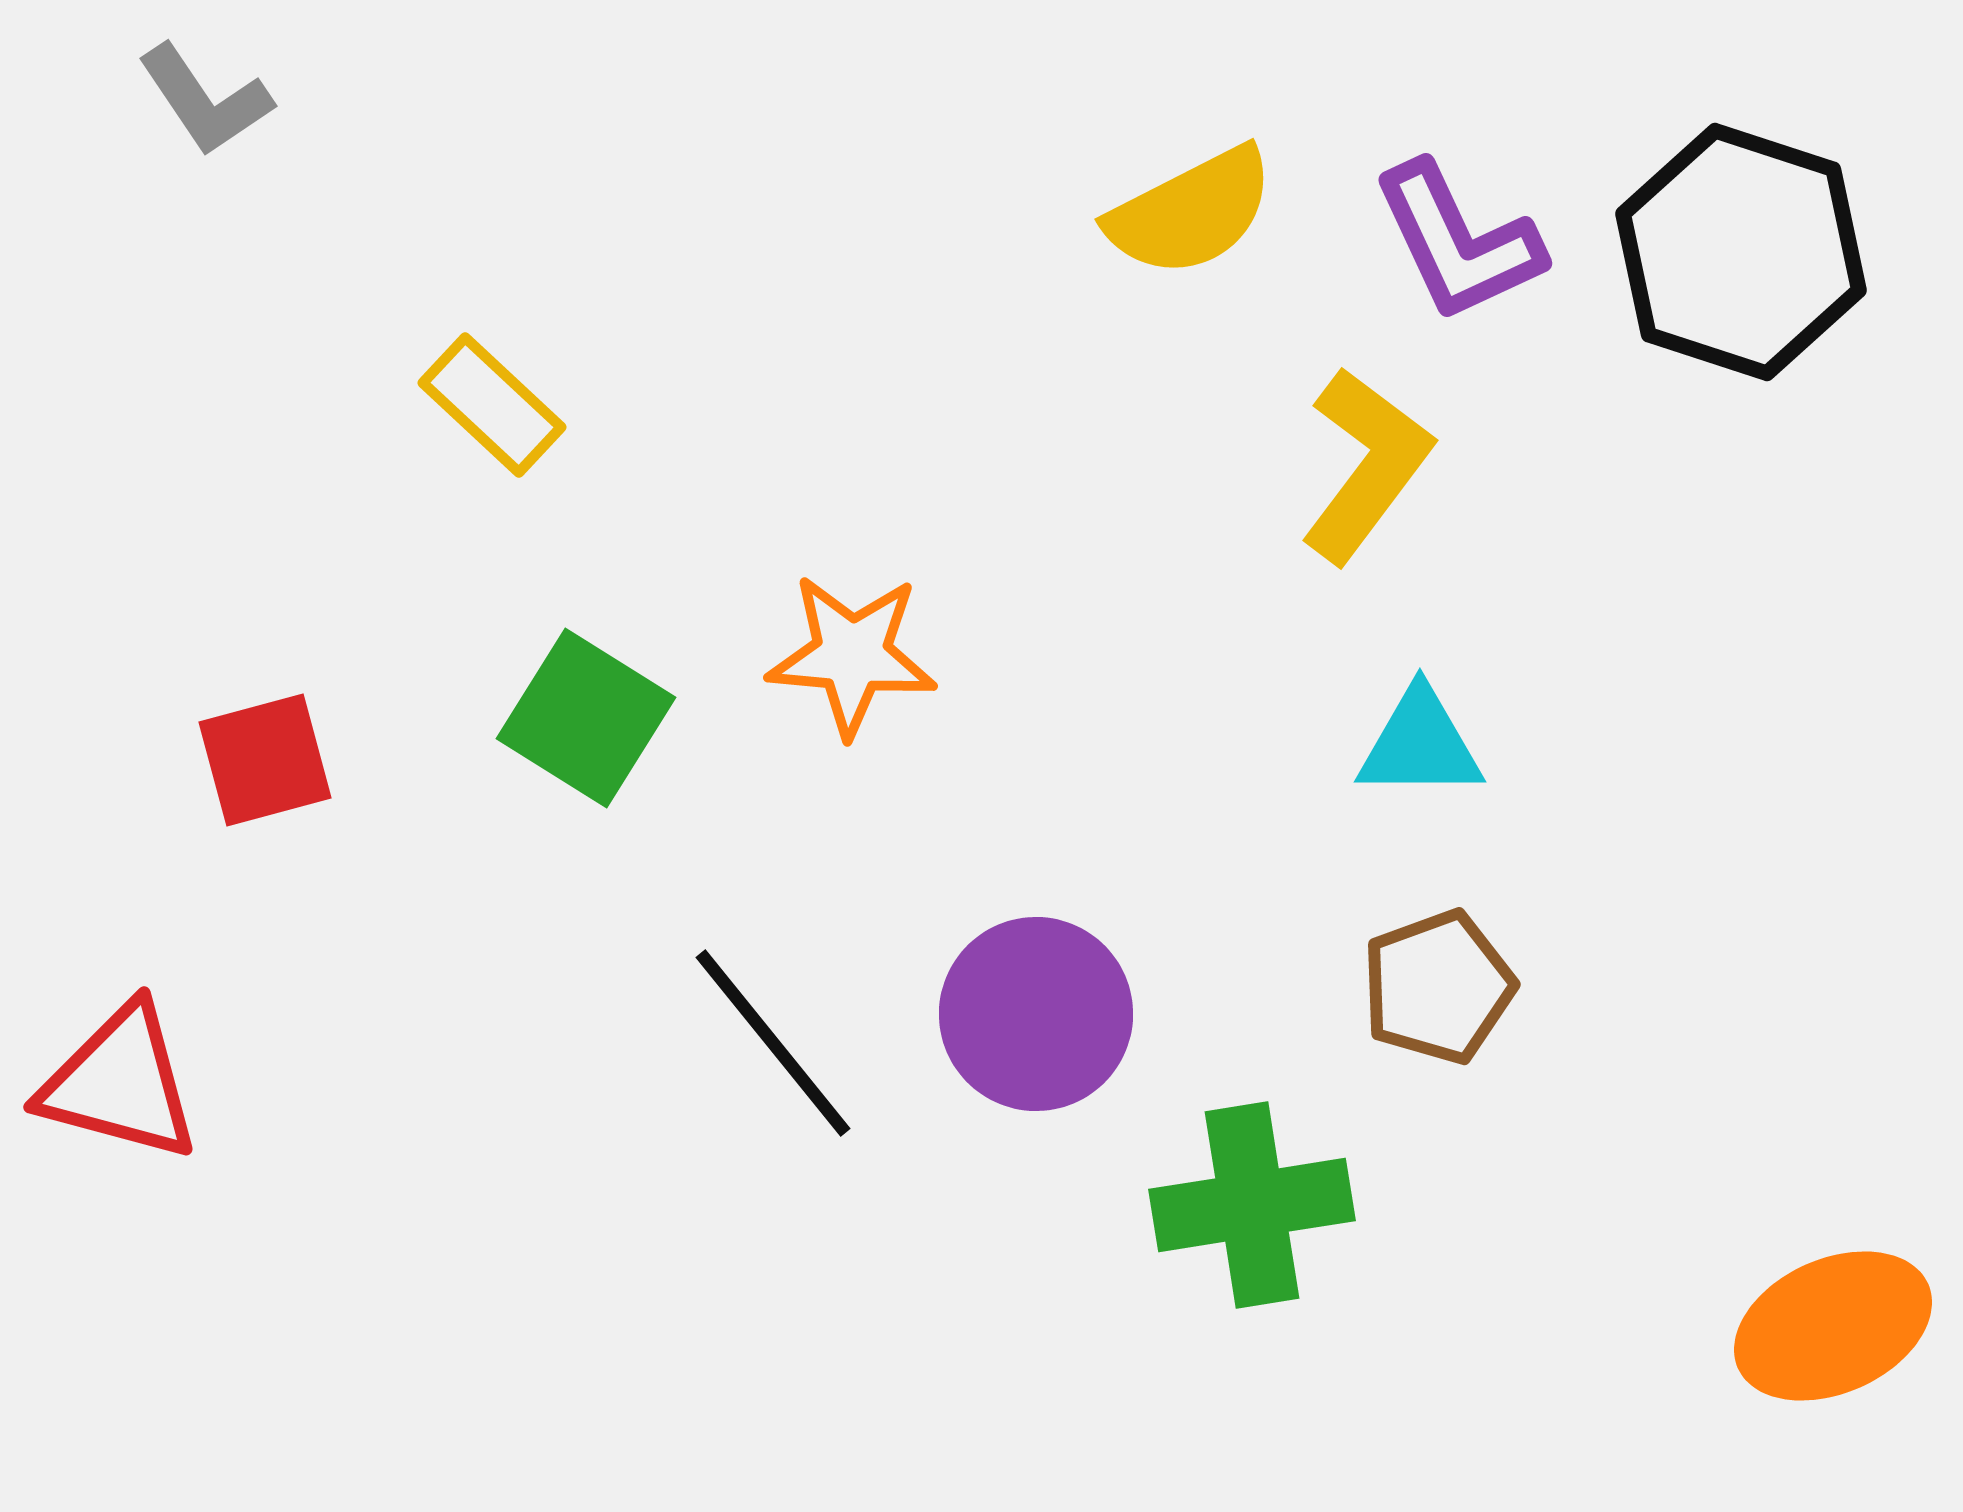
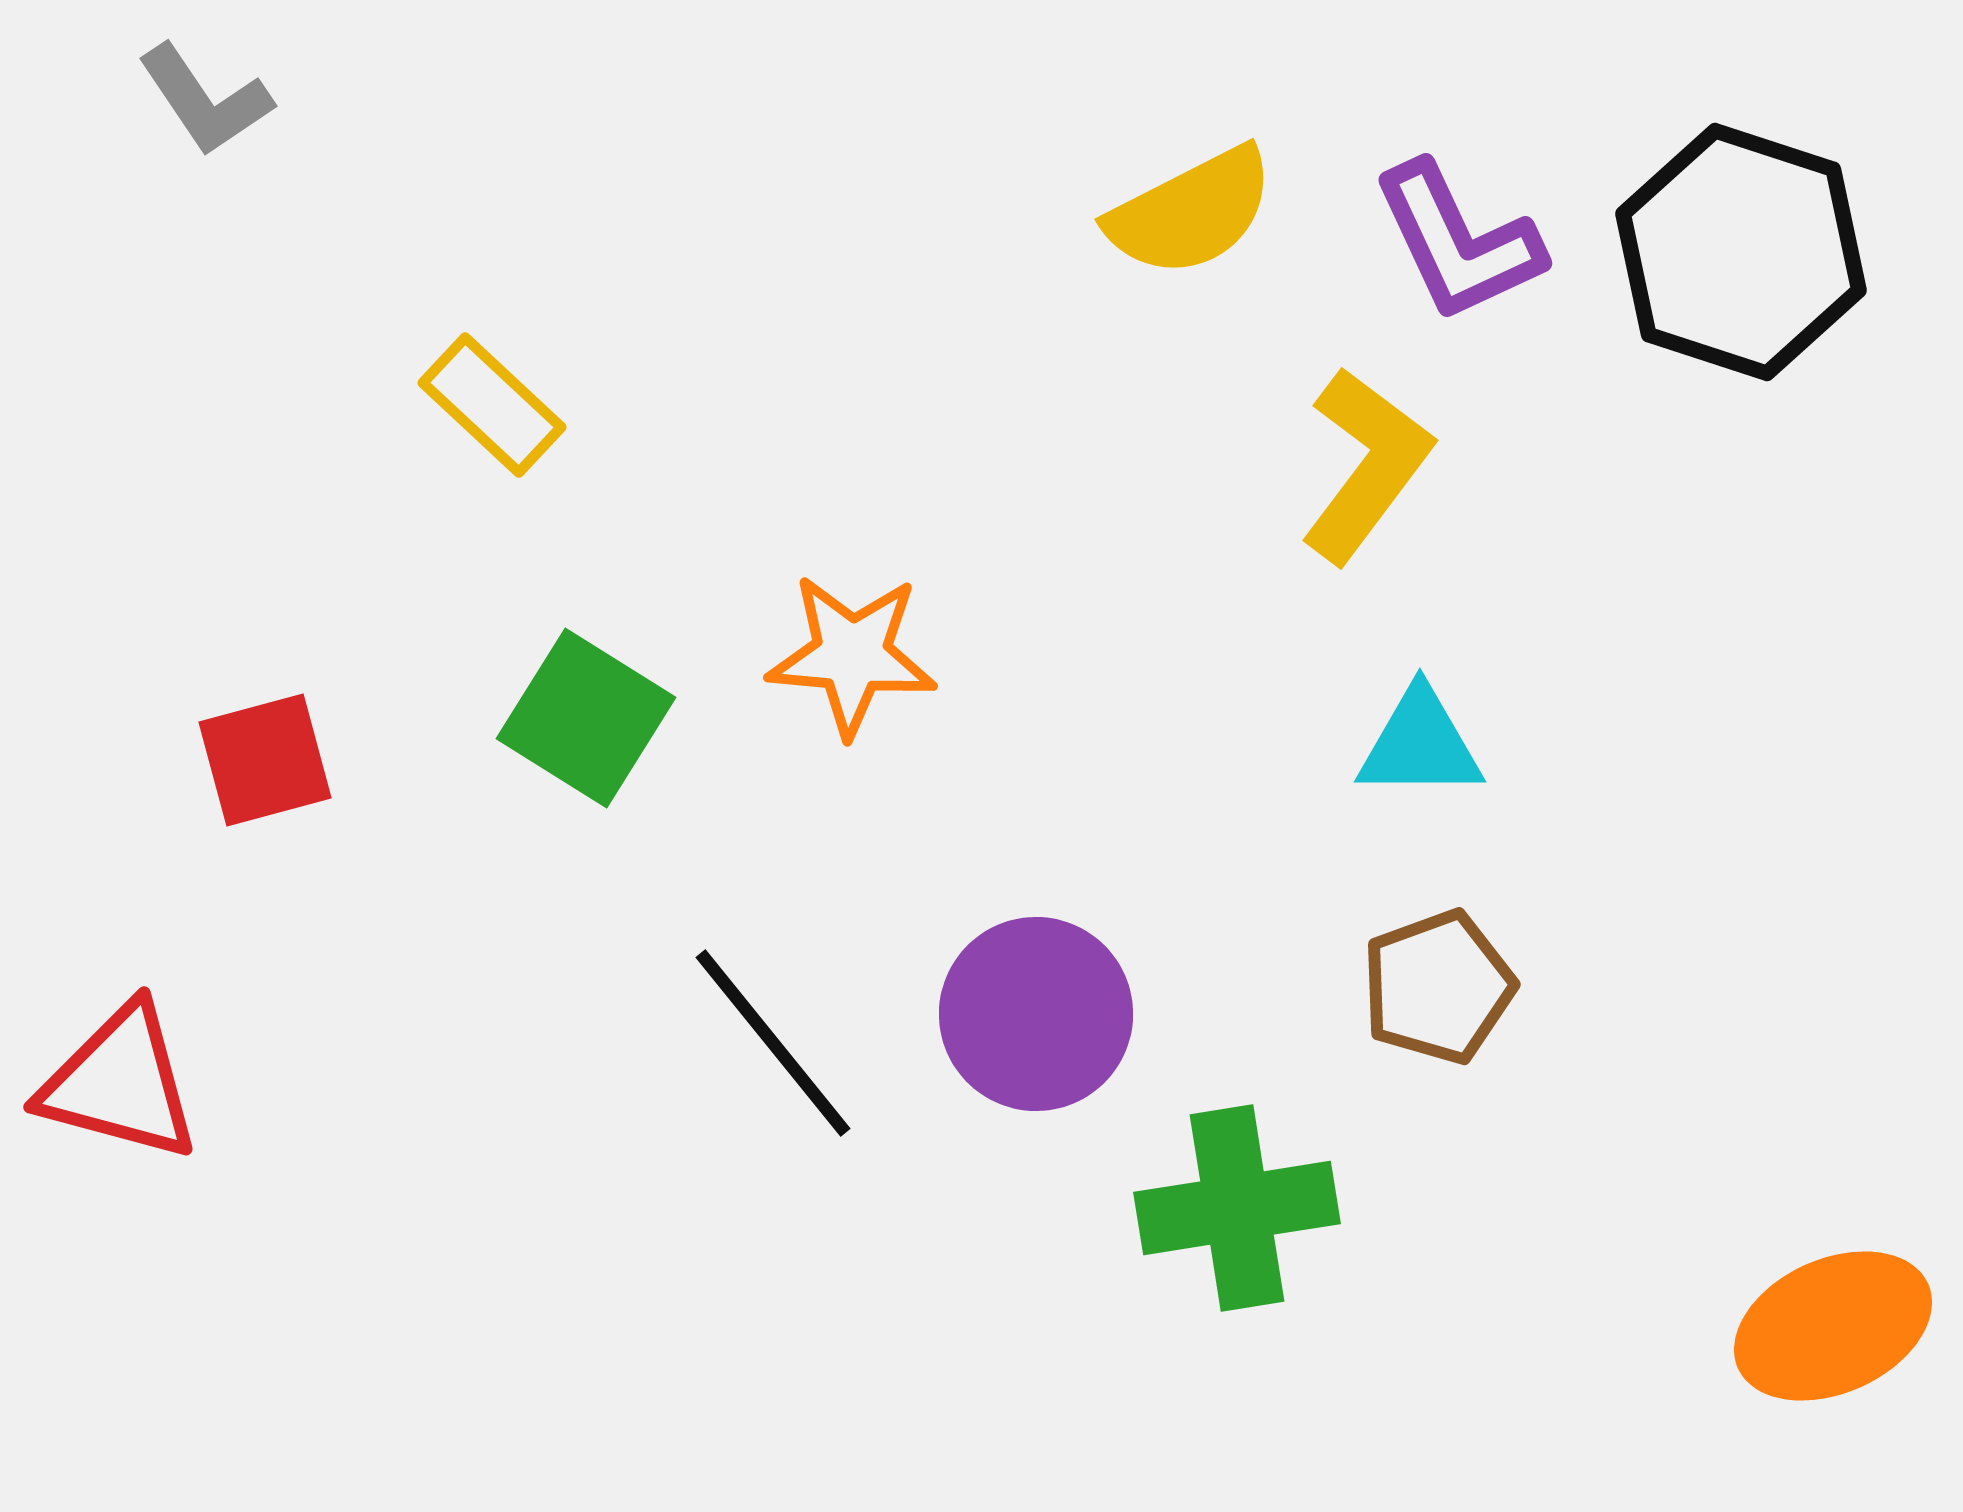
green cross: moved 15 px left, 3 px down
